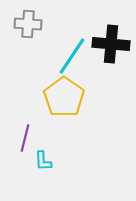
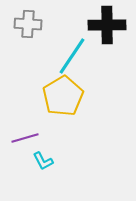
black cross: moved 4 px left, 19 px up; rotated 6 degrees counterclockwise
yellow pentagon: moved 1 px left, 1 px up; rotated 6 degrees clockwise
purple line: rotated 60 degrees clockwise
cyan L-shape: rotated 25 degrees counterclockwise
